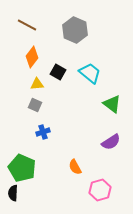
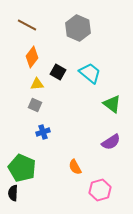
gray hexagon: moved 3 px right, 2 px up
